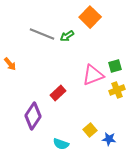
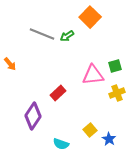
pink triangle: rotated 15 degrees clockwise
yellow cross: moved 3 px down
blue star: rotated 24 degrees clockwise
